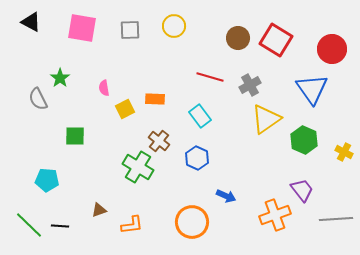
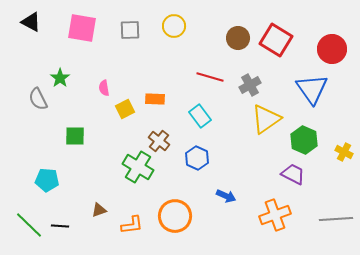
purple trapezoid: moved 9 px left, 16 px up; rotated 25 degrees counterclockwise
orange circle: moved 17 px left, 6 px up
